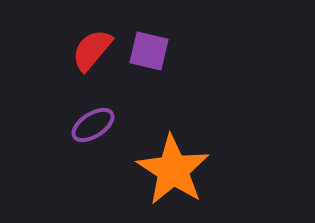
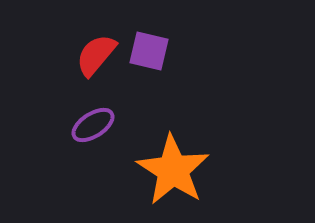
red semicircle: moved 4 px right, 5 px down
